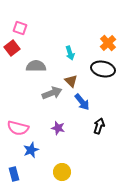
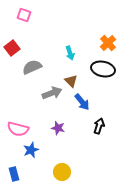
pink square: moved 4 px right, 13 px up
gray semicircle: moved 4 px left, 1 px down; rotated 24 degrees counterclockwise
pink semicircle: moved 1 px down
